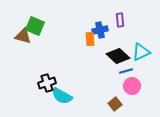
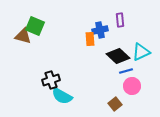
black cross: moved 4 px right, 3 px up
